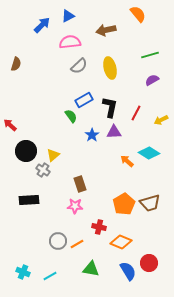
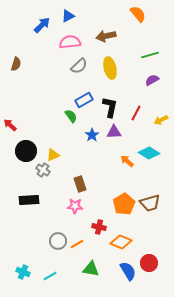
brown arrow: moved 6 px down
yellow triangle: rotated 16 degrees clockwise
